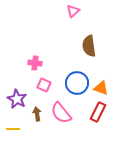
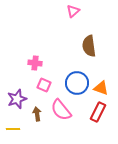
purple star: rotated 24 degrees clockwise
pink semicircle: moved 3 px up
